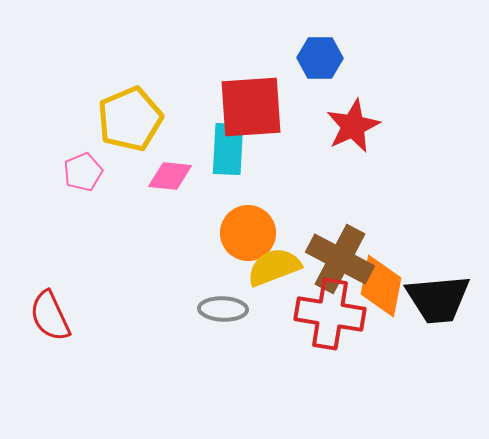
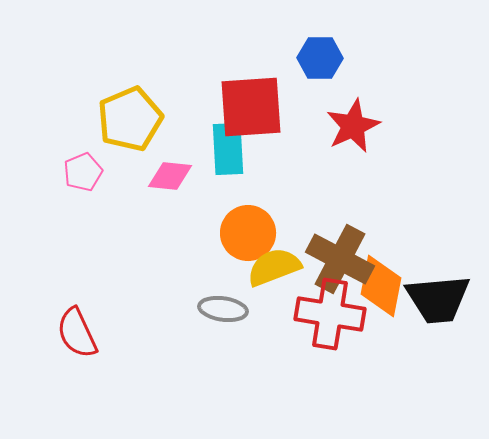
cyan rectangle: rotated 6 degrees counterclockwise
gray ellipse: rotated 6 degrees clockwise
red semicircle: moved 27 px right, 17 px down
